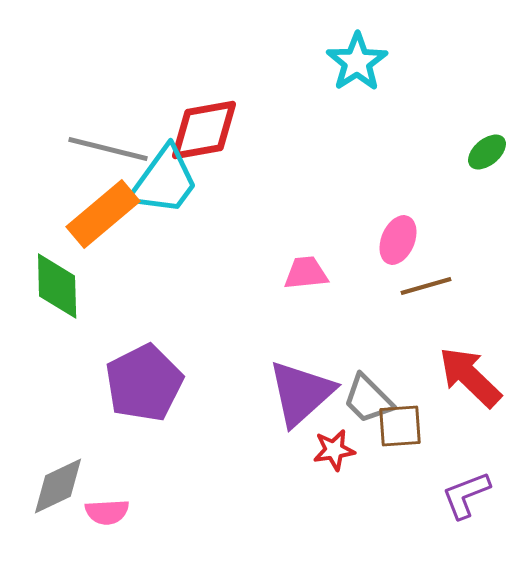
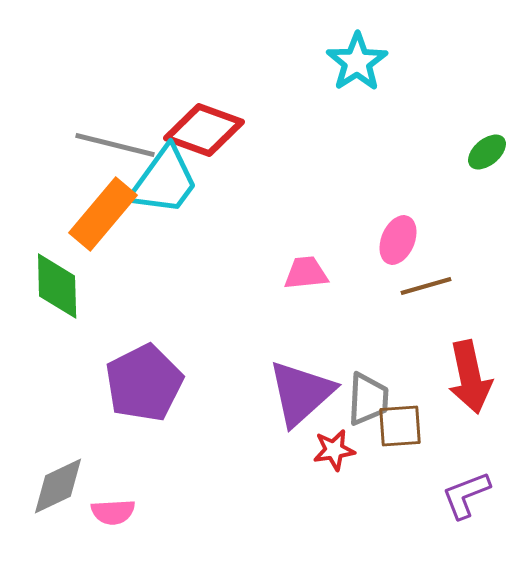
red diamond: rotated 30 degrees clockwise
gray line: moved 7 px right, 4 px up
orange rectangle: rotated 10 degrees counterclockwise
red arrow: rotated 146 degrees counterclockwise
gray trapezoid: rotated 132 degrees counterclockwise
pink semicircle: moved 6 px right
